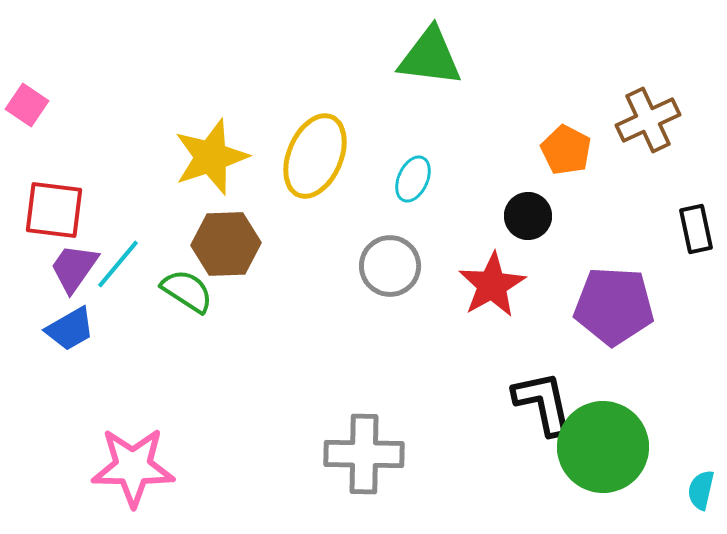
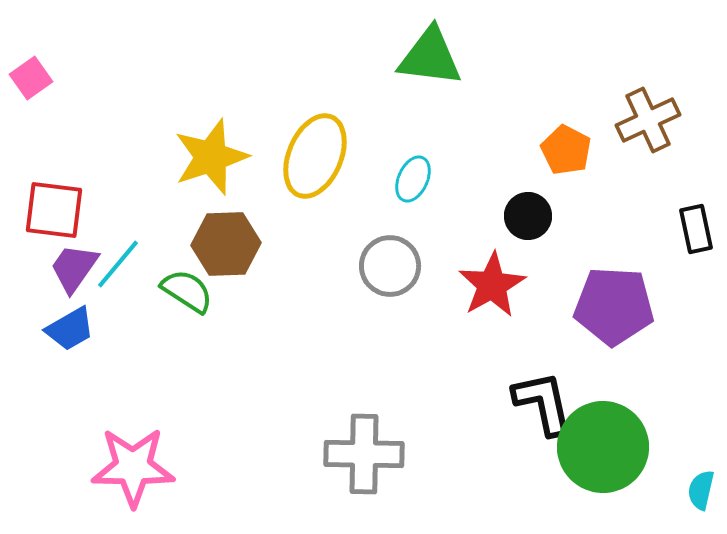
pink square: moved 4 px right, 27 px up; rotated 21 degrees clockwise
